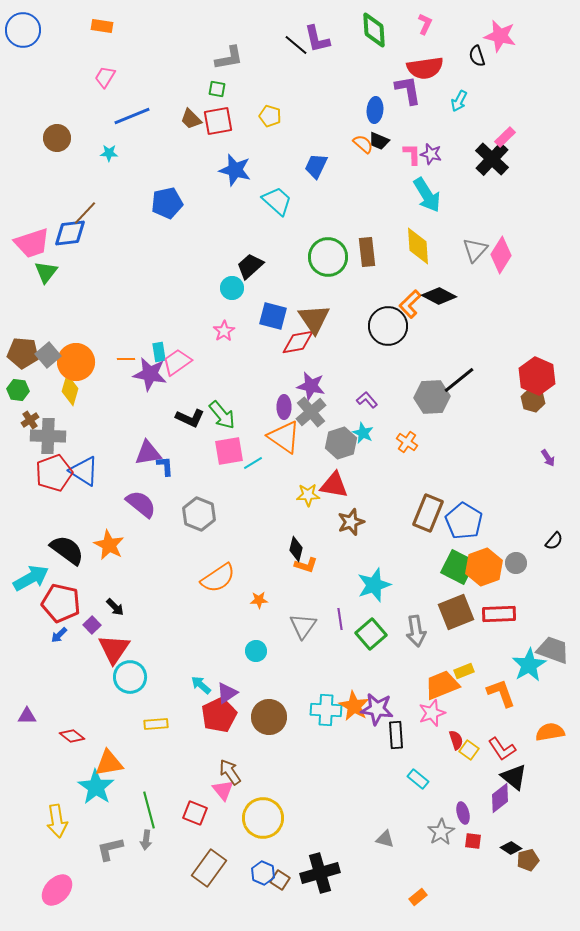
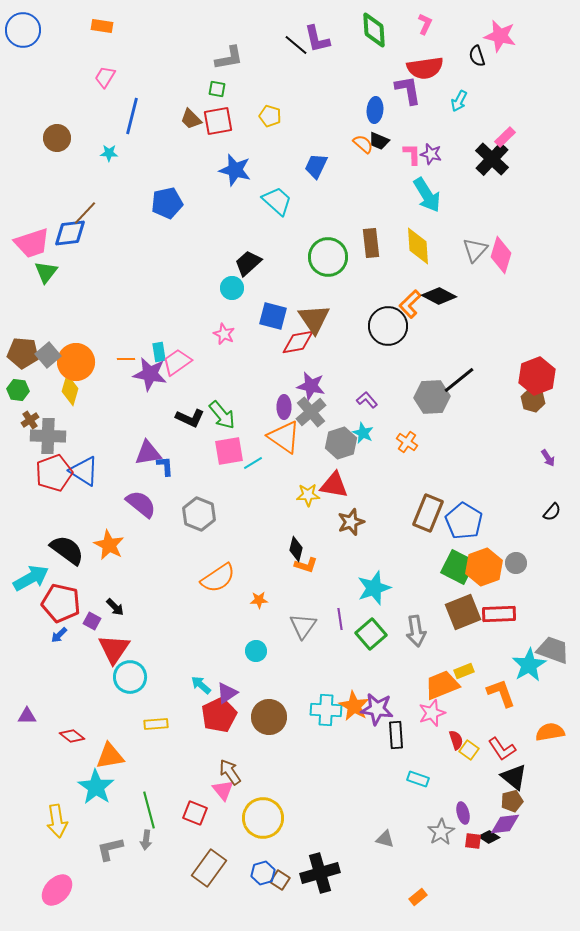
blue line at (132, 116): rotated 54 degrees counterclockwise
brown rectangle at (367, 252): moved 4 px right, 9 px up
pink diamond at (501, 255): rotated 15 degrees counterclockwise
black trapezoid at (250, 266): moved 2 px left, 3 px up
pink star at (224, 331): moved 3 px down; rotated 15 degrees counterclockwise
red hexagon at (537, 376): rotated 15 degrees clockwise
black semicircle at (554, 541): moved 2 px left, 29 px up
cyan star at (374, 585): moved 3 px down
brown square at (456, 612): moved 7 px right
purple square at (92, 625): moved 4 px up; rotated 18 degrees counterclockwise
orange triangle at (109, 763): moved 1 px right, 7 px up
cyan rectangle at (418, 779): rotated 20 degrees counterclockwise
purple diamond at (500, 798): moved 5 px right, 26 px down; rotated 32 degrees clockwise
black diamond at (511, 848): moved 22 px left, 11 px up
brown pentagon at (528, 860): moved 16 px left, 59 px up
blue hexagon at (263, 873): rotated 20 degrees clockwise
